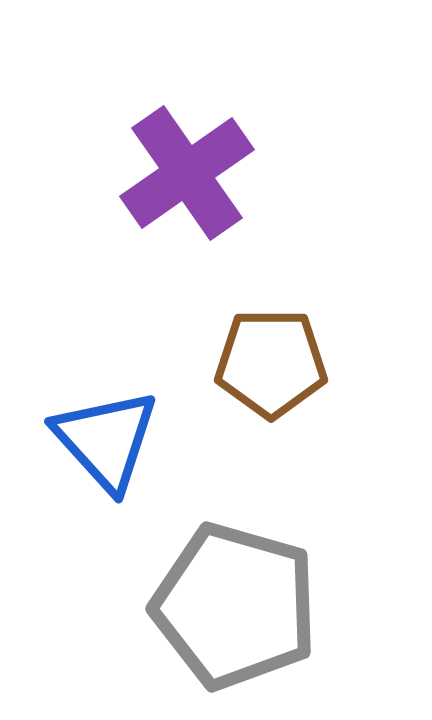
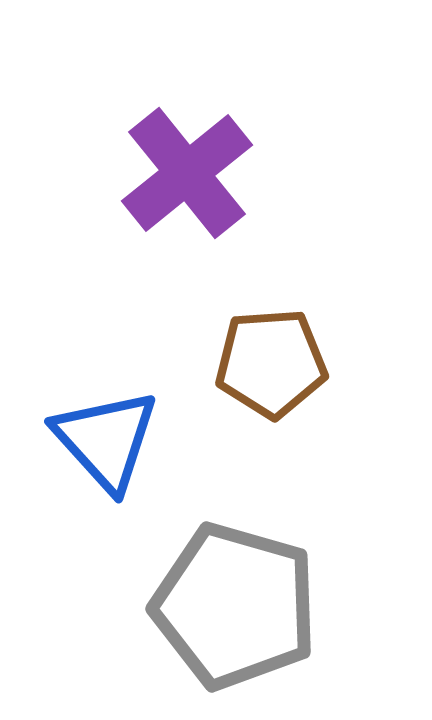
purple cross: rotated 4 degrees counterclockwise
brown pentagon: rotated 4 degrees counterclockwise
